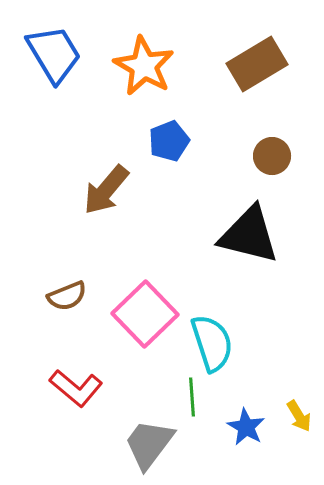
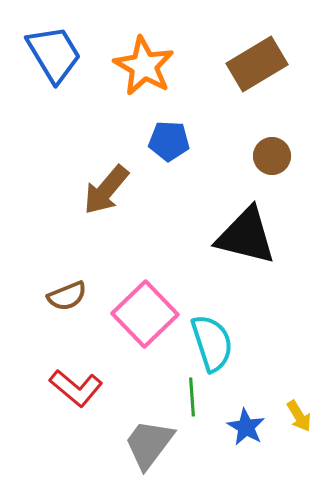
blue pentagon: rotated 24 degrees clockwise
black triangle: moved 3 px left, 1 px down
